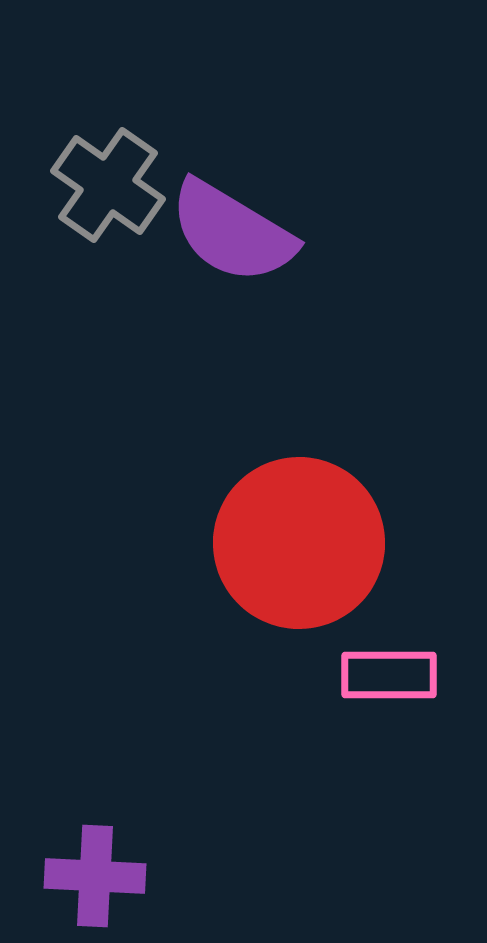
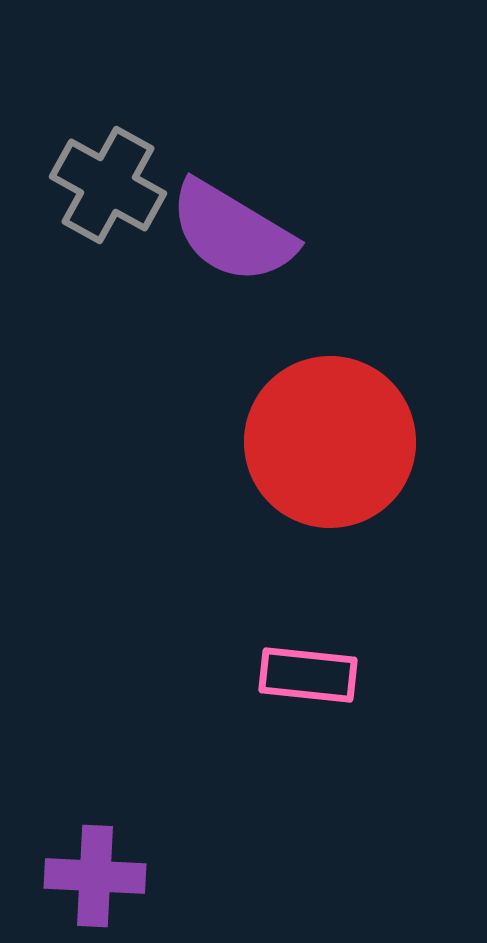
gray cross: rotated 6 degrees counterclockwise
red circle: moved 31 px right, 101 px up
pink rectangle: moved 81 px left; rotated 6 degrees clockwise
